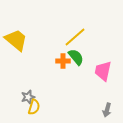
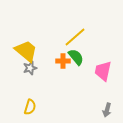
yellow trapezoid: moved 10 px right, 11 px down
gray star: moved 2 px right, 29 px up
yellow semicircle: moved 4 px left
